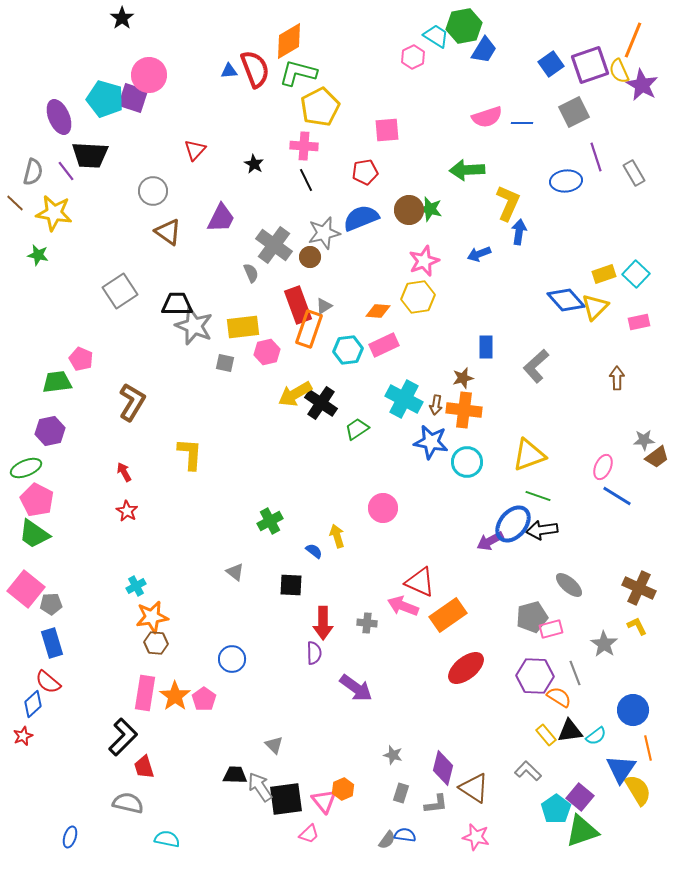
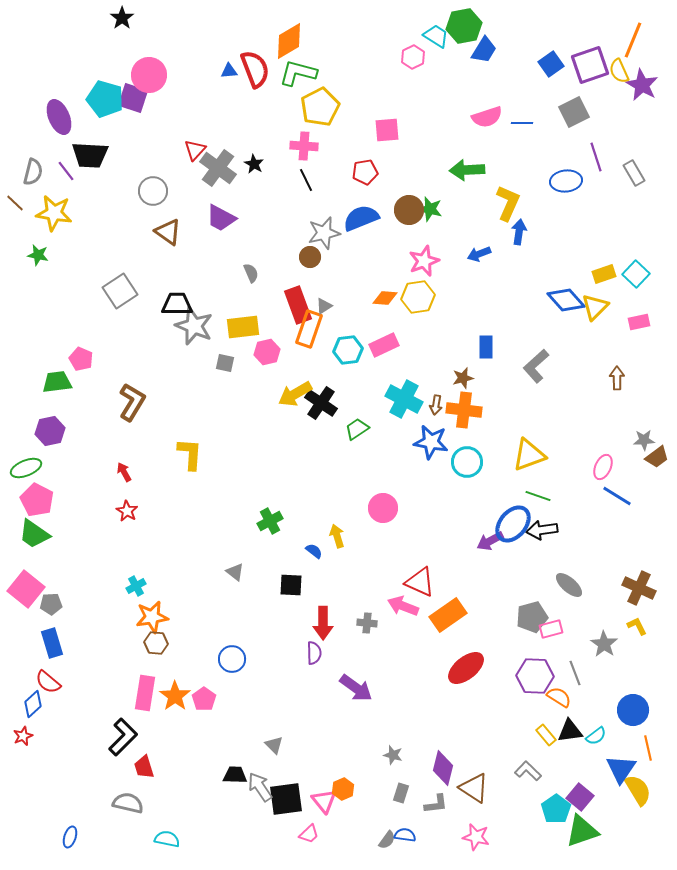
purple trapezoid at (221, 218): rotated 92 degrees clockwise
gray cross at (274, 245): moved 56 px left, 77 px up
orange diamond at (378, 311): moved 7 px right, 13 px up
